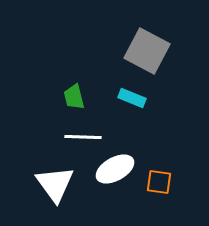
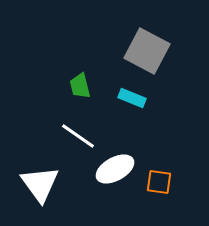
green trapezoid: moved 6 px right, 11 px up
white line: moved 5 px left, 1 px up; rotated 33 degrees clockwise
white triangle: moved 15 px left
